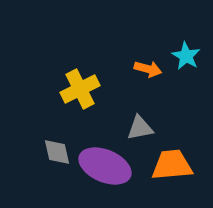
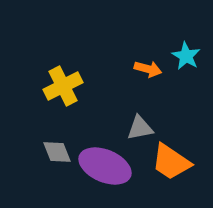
yellow cross: moved 17 px left, 3 px up
gray diamond: rotated 8 degrees counterclockwise
orange trapezoid: moved 1 px left, 3 px up; rotated 141 degrees counterclockwise
